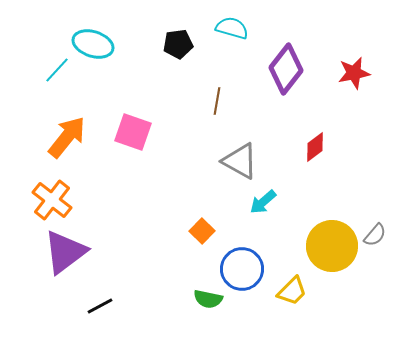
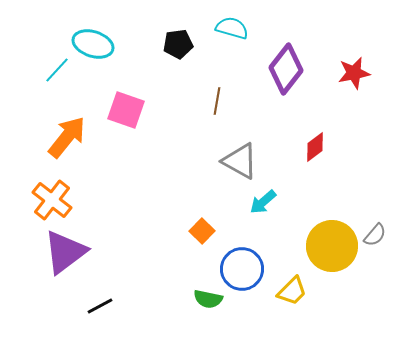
pink square: moved 7 px left, 22 px up
